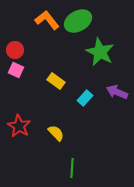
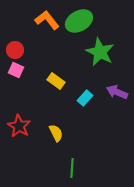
green ellipse: moved 1 px right
yellow semicircle: rotated 18 degrees clockwise
